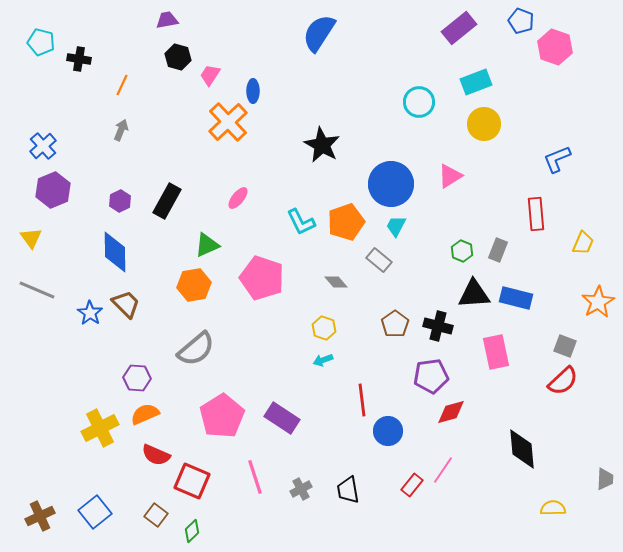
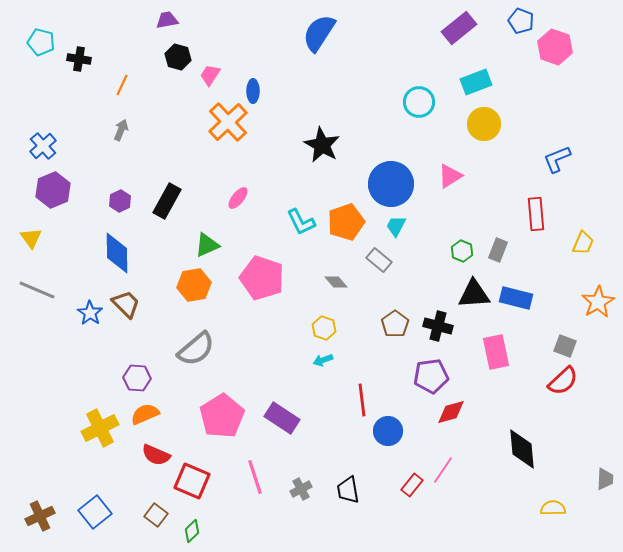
blue diamond at (115, 252): moved 2 px right, 1 px down
